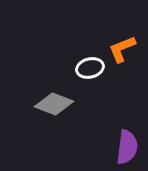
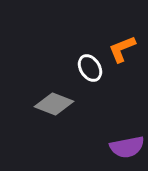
white ellipse: rotated 72 degrees clockwise
purple semicircle: rotated 72 degrees clockwise
